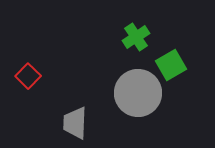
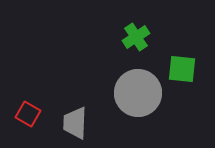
green square: moved 11 px right, 4 px down; rotated 36 degrees clockwise
red square: moved 38 px down; rotated 15 degrees counterclockwise
